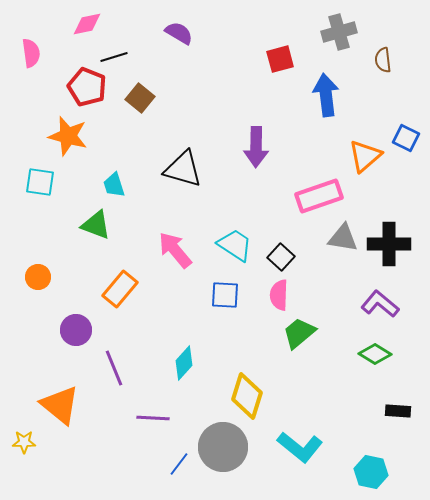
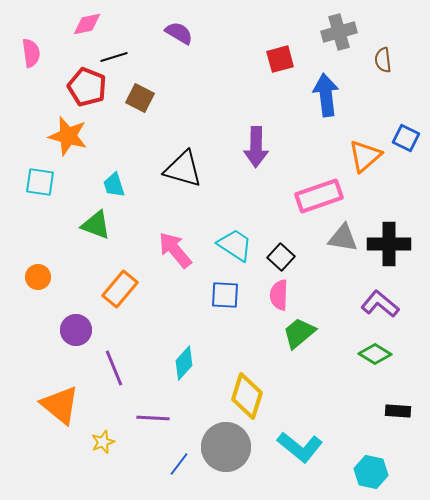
brown square at (140, 98): rotated 12 degrees counterclockwise
yellow star at (24, 442): moved 79 px right; rotated 20 degrees counterclockwise
gray circle at (223, 447): moved 3 px right
